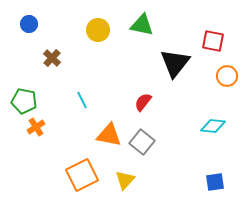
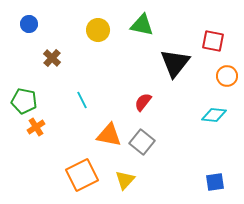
cyan diamond: moved 1 px right, 11 px up
